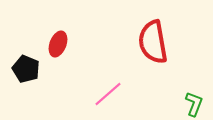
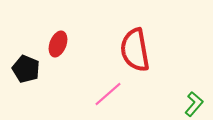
red semicircle: moved 18 px left, 8 px down
green L-shape: rotated 20 degrees clockwise
